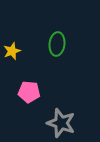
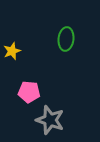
green ellipse: moved 9 px right, 5 px up
gray star: moved 11 px left, 3 px up
